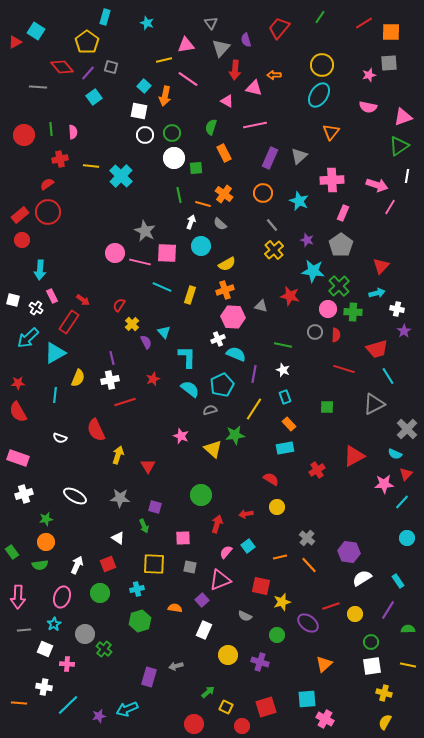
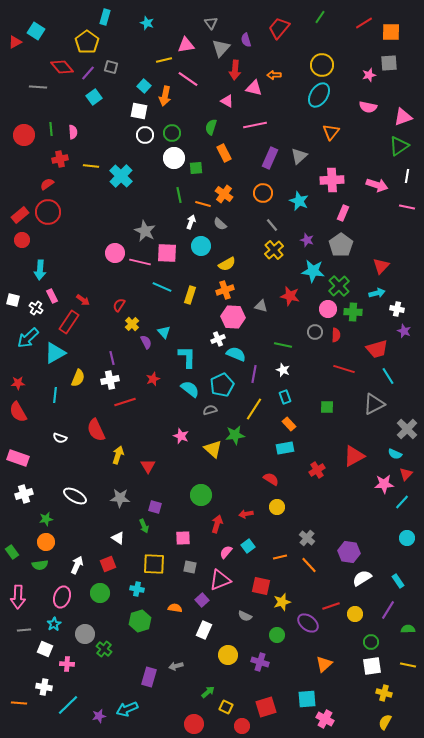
pink line at (390, 207): moved 17 px right; rotated 70 degrees clockwise
purple star at (404, 331): rotated 16 degrees counterclockwise
cyan cross at (137, 589): rotated 24 degrees clockwise
